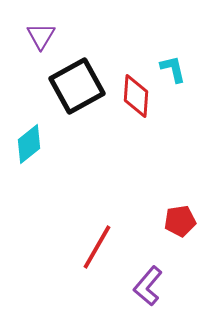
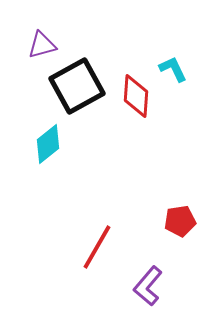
purple triangle: moved 1 px right, 9 px down; rotated 44 degrees clockwise
cyan L-shape: rotated 12 degrees counterclockwise
cyan diamond: moved 19 px right
